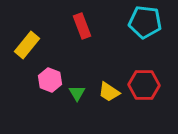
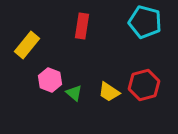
cyan pentagon: rotated 8 degrees clockwise
red rectangle: rotated 30 degrees clockwise
red hexagon: rotated 16 degrees counterclockwise
green triangle: moved 3 px left; rotated 18 degrees counterclockwise
